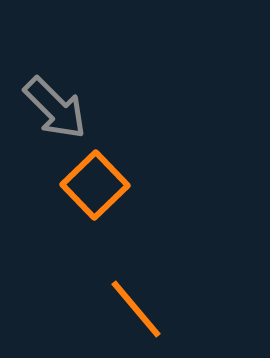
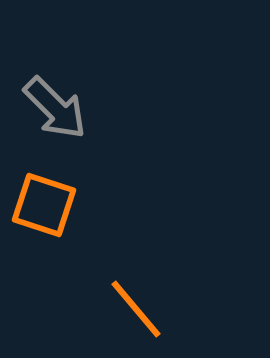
orange square: moved 51 px left, 20 px down; rotated 28 degrees counterclockwise
